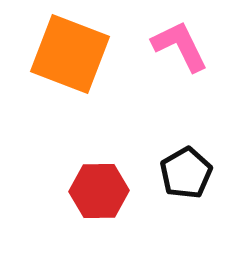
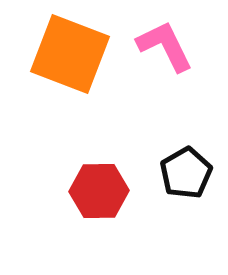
pink L-shape: moved 15 px left
